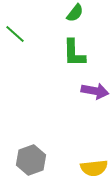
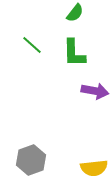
green line: moved 17 px right, 11 px down
